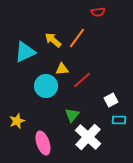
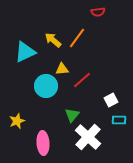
pink ellipse: rotated 15 degrees clockwise
